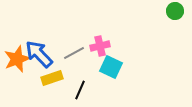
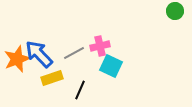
cyan square: moved 1 px up
